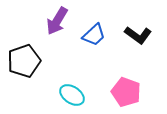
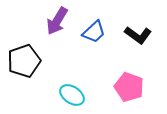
blue trapezoid: moved 3 px up
pink pentagon: moved 3 px right, 5 px up
